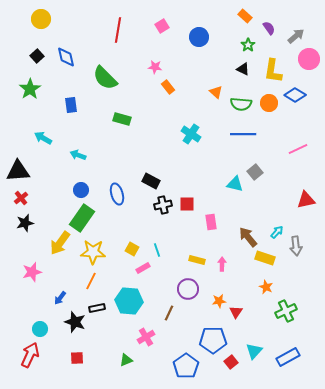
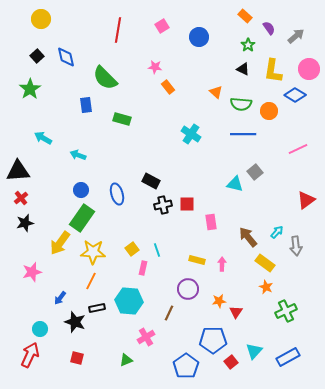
pink circle at (309, 59): moved 10 px down
orange circle at (269, 103): moved 8 px down
blue rectangle at (71, 105): moved 15 px right
red triangle at (306, 200): rotated 24 degrees counterclockwise
yellow square at (132, 249): rotated 24 degrees clockwise
yellow rectangle at (265, 258): moved 5 px down; rotated 18 degrees clockwise
pink rectangle at (143, 268): rotated 48 degrees counterclockwise
red square at (77, 358): rotated 16 degrees clockwise
